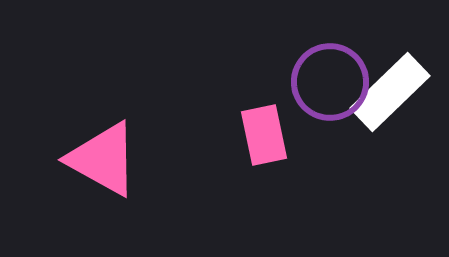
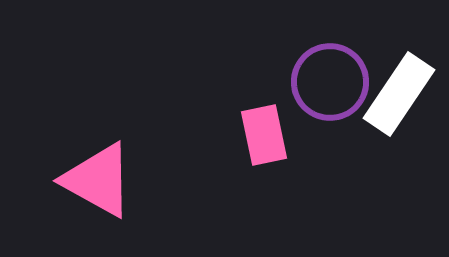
white rectangle: moved 9 px right, 2 px down; rotated 12 degrees counterclockwise
pink triangle: moved 5 px left, 21 px down
